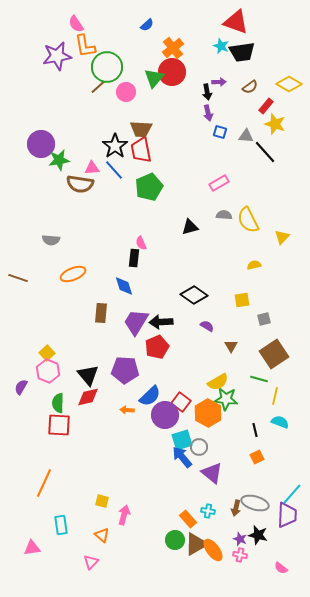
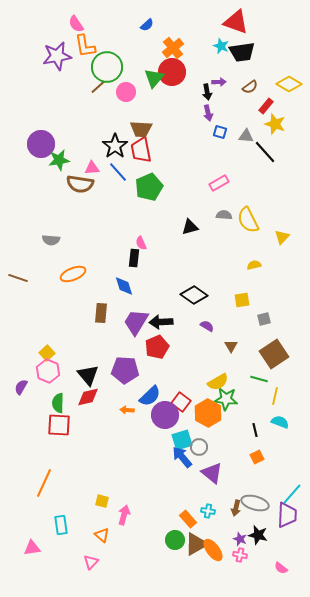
blue line at (114, 170): moved 4 px right, 2 px down
